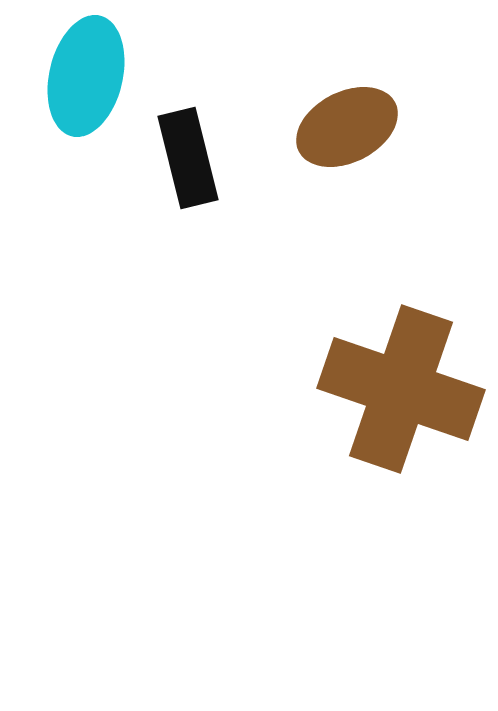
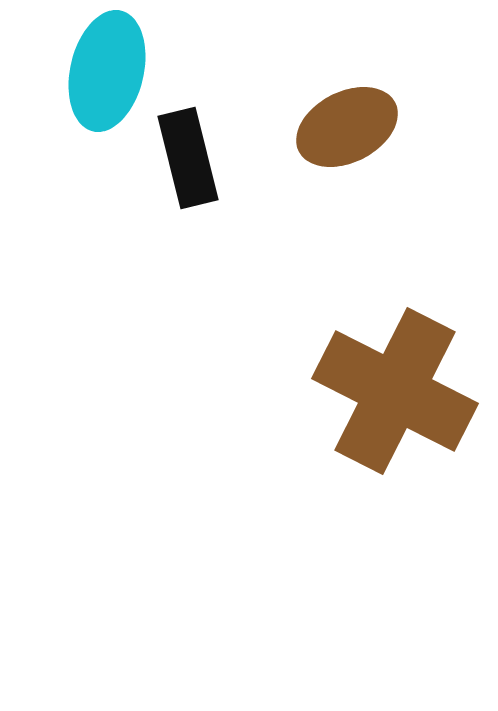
cyan ellipse: moved 21 px right, 5 px up
brown cross: moved 6 px left, 2 px down; rotated 8 degrees clockwise
